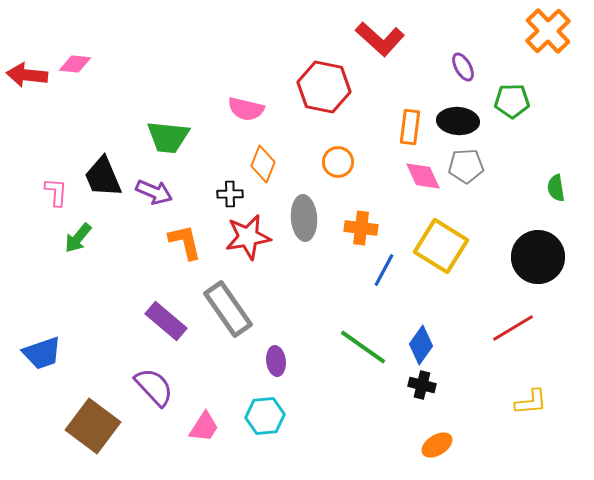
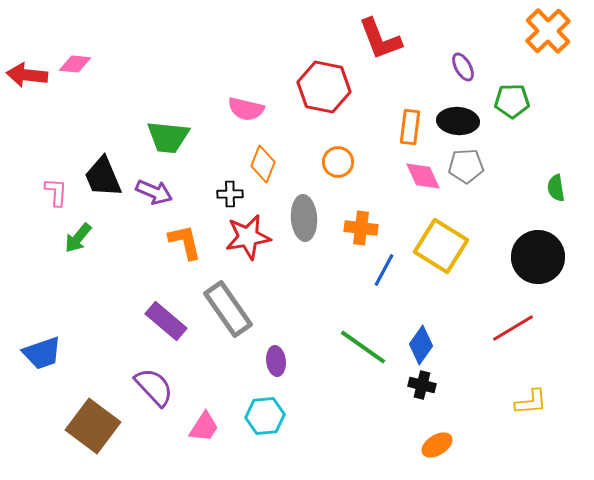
red L-shape at (380, 39): rotated 27 degrees clockwise
